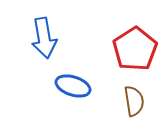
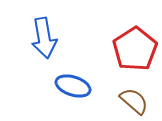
brown semicircle: rotated 40 degrees counterclockwise
